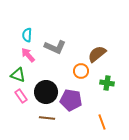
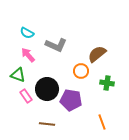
cyan semicircle: moved 2 px up; rotated 64 degrees counterclockwise
gray L-shape: moved 1 px right, 2 px up
black circle: moved 1 px right, 3 px up
pink rectangle: moved 5 px right
brown line: moved 6 px down
